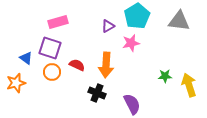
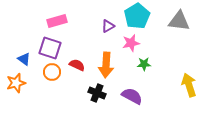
pink rectangle: moved 1 px left, 1 px up
blue triangle: moved 2 px left, 1 px down
green star: moved 21 px left, 12 px up
purple semicircle: moved 8 px up; rotated 35 degrees counterclockwise
